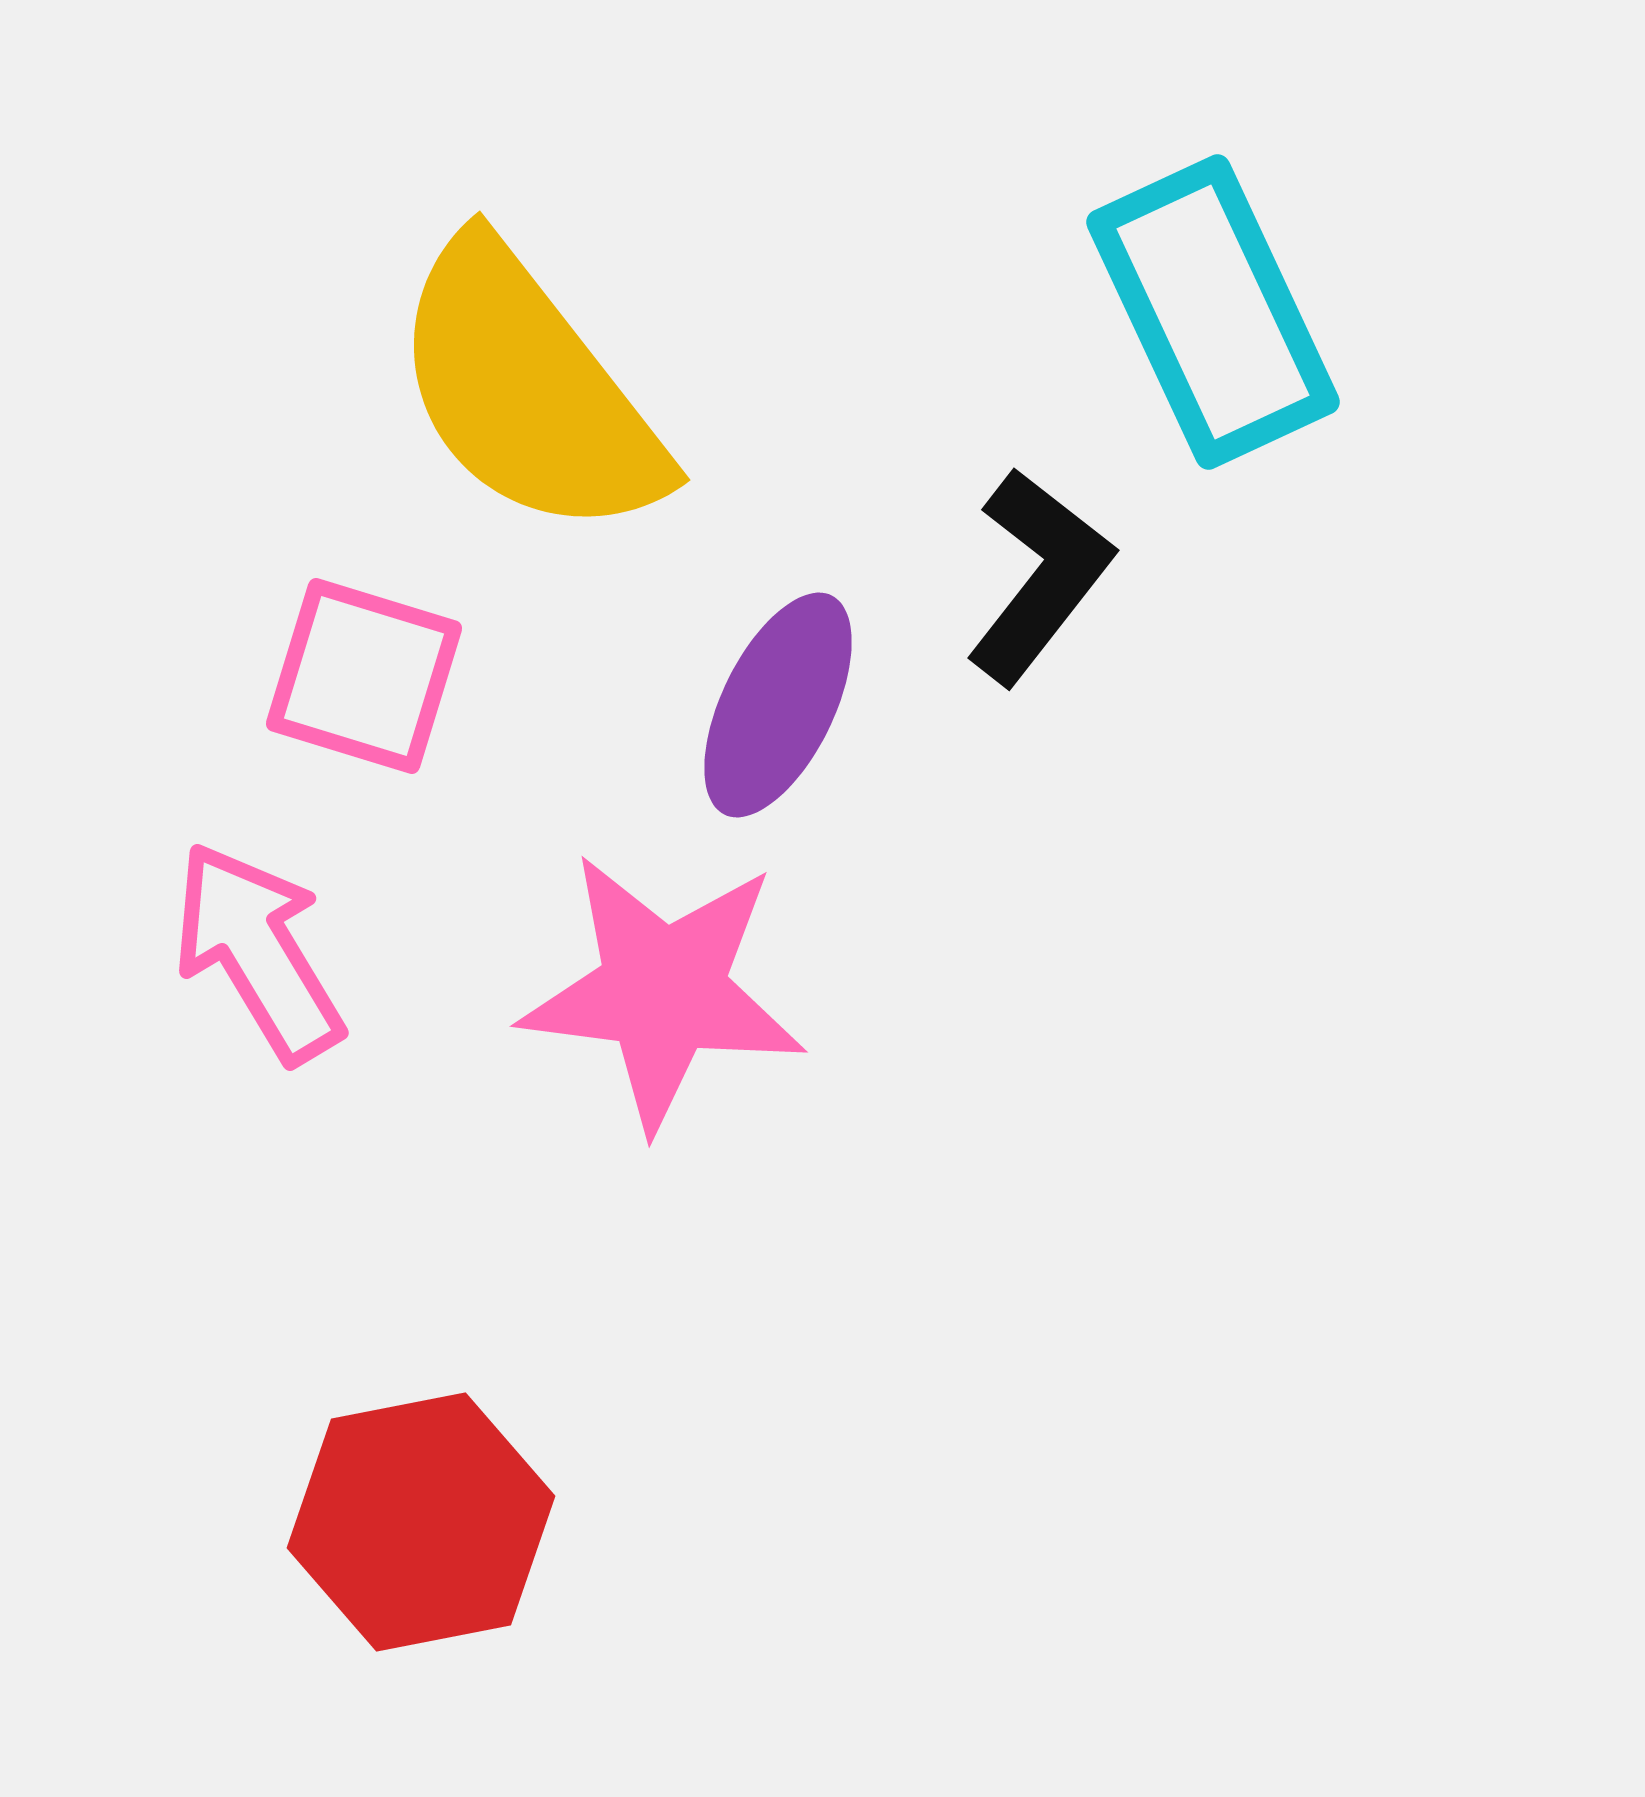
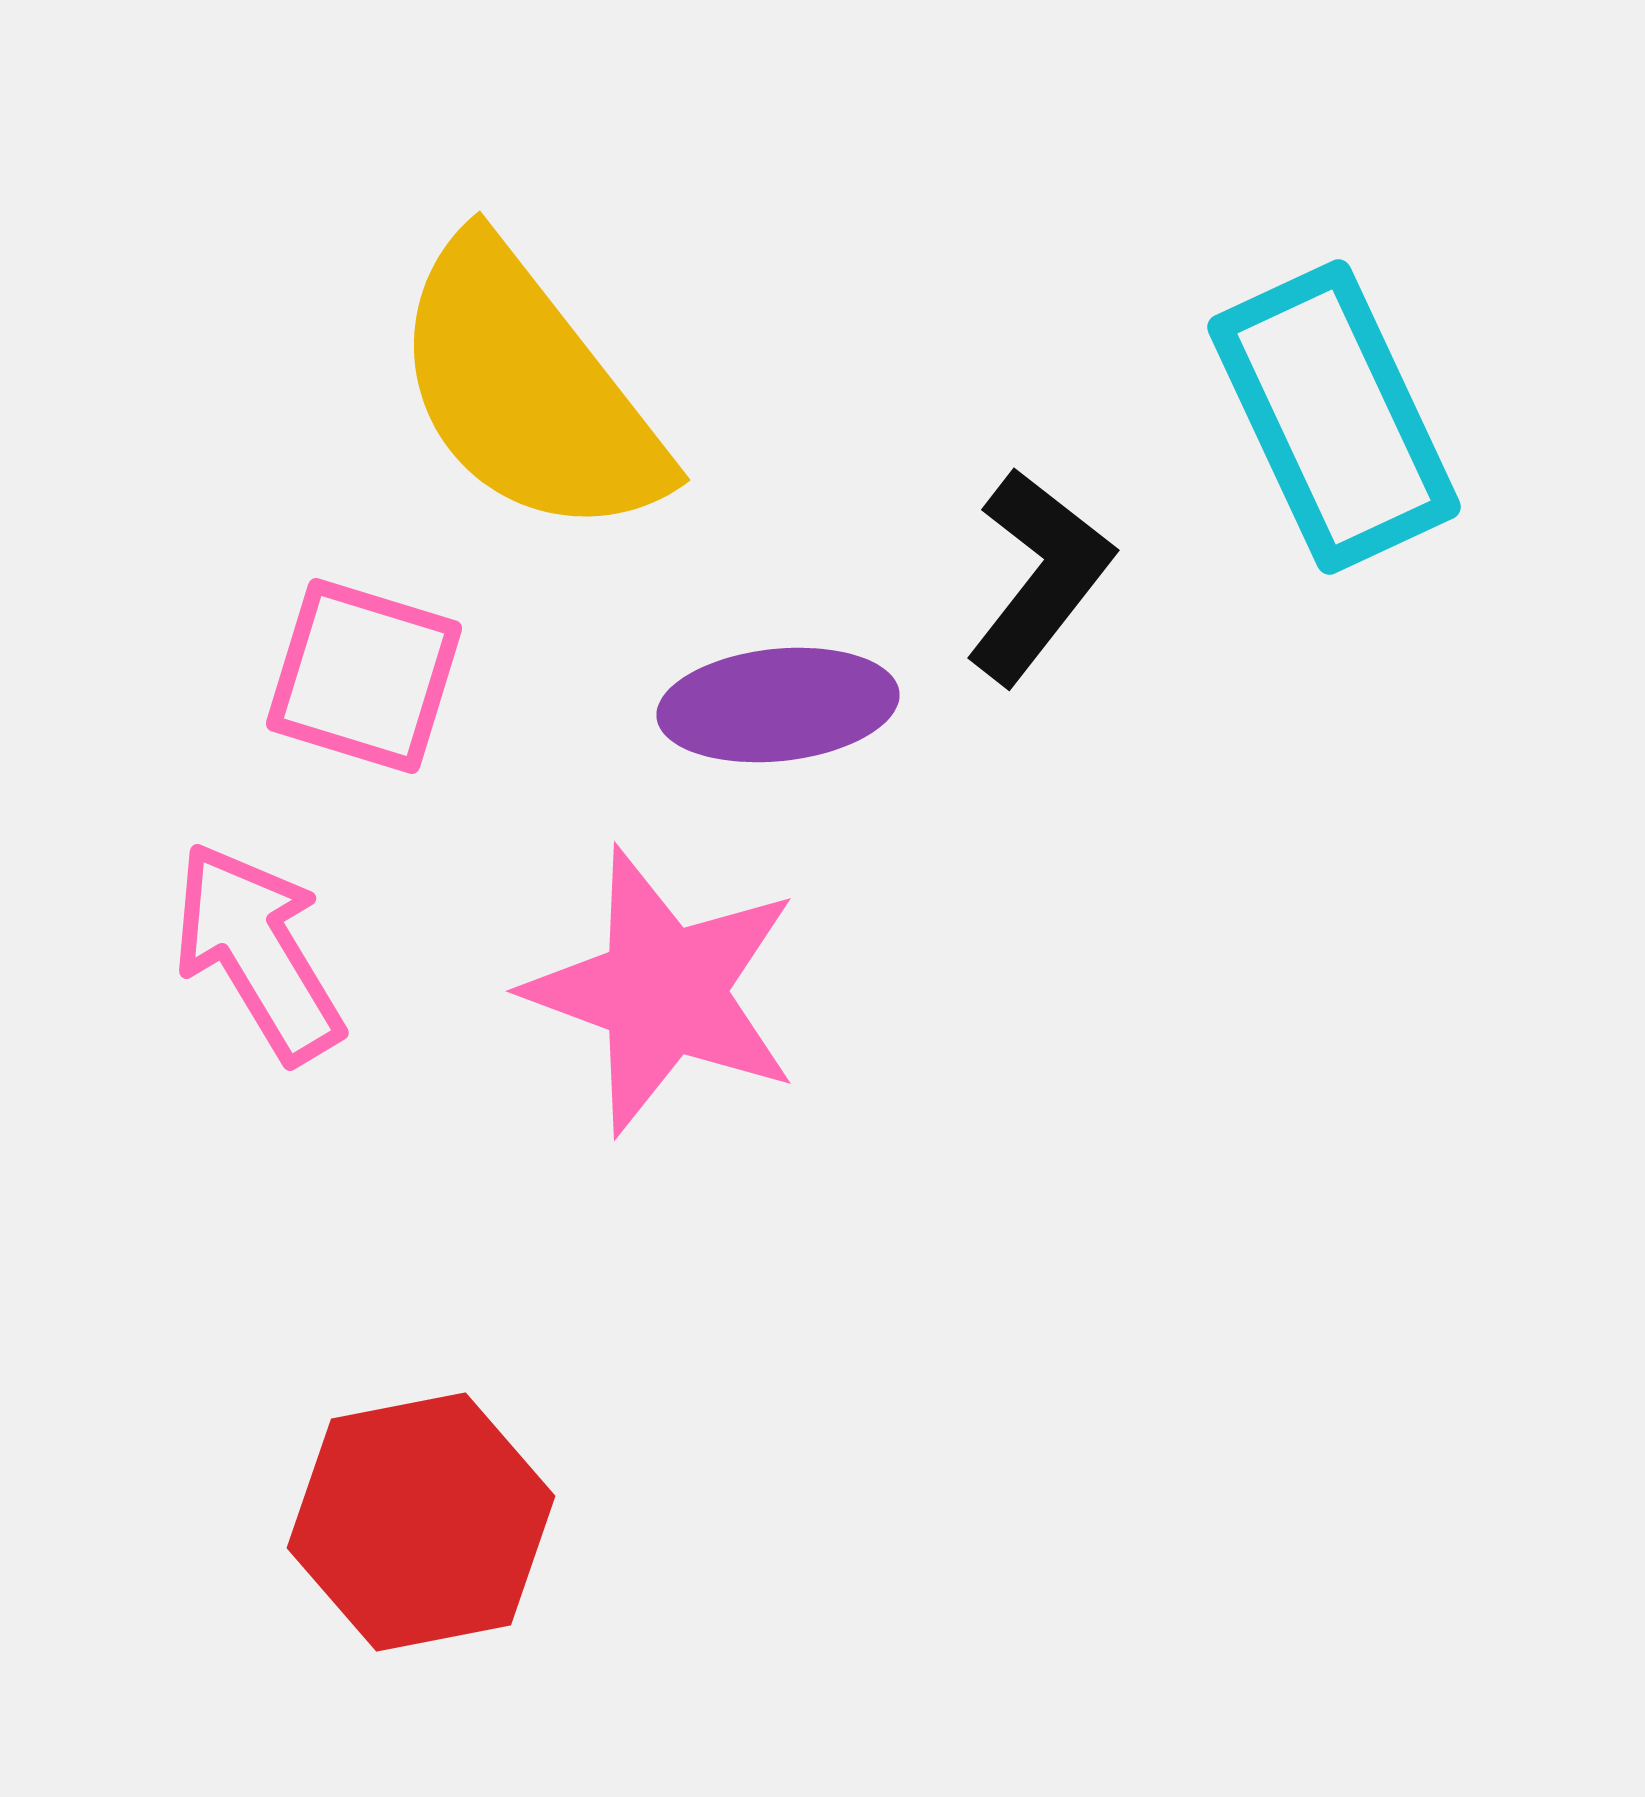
cyan rectangle: moved 121 px right, 105 px down
purple ellipse: rotated 58 degrees clockwise
pink star: rotated 13 degrees clockwise
